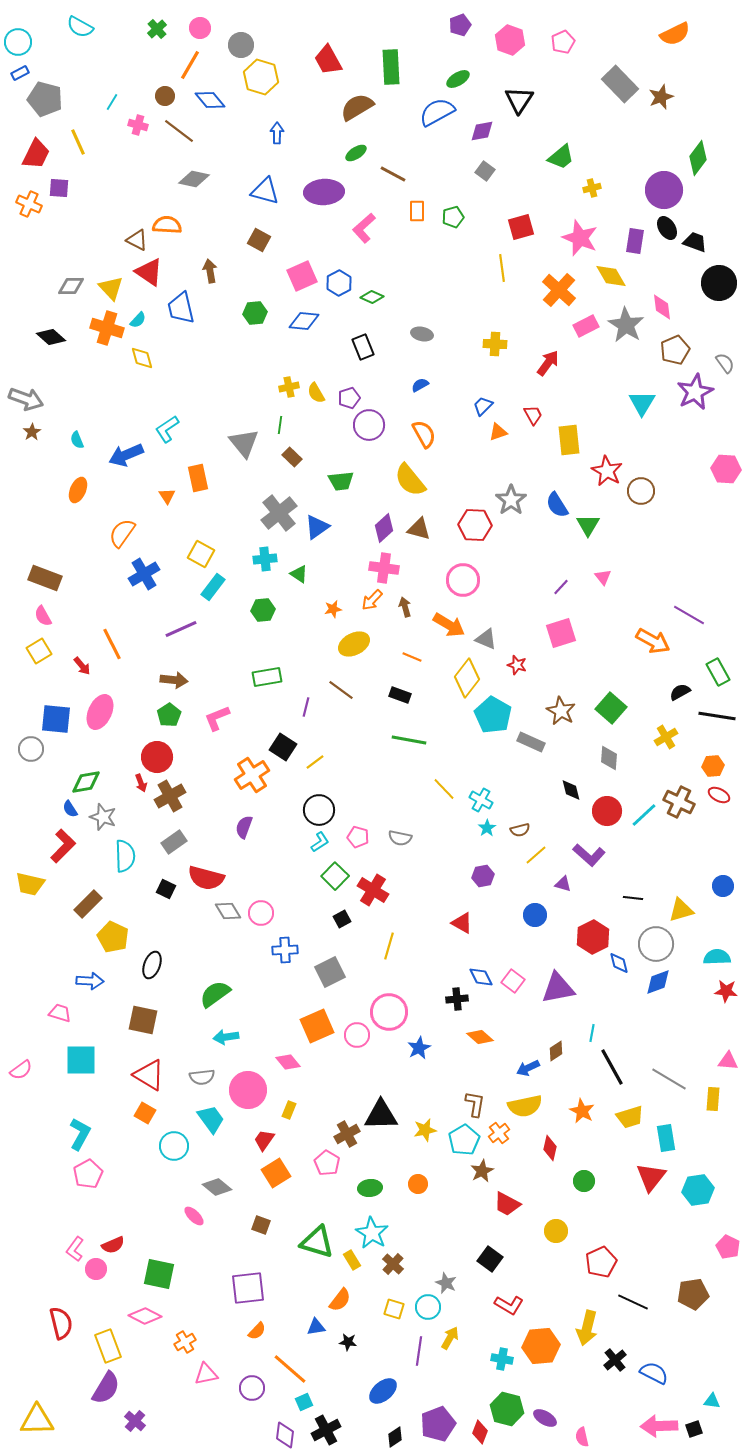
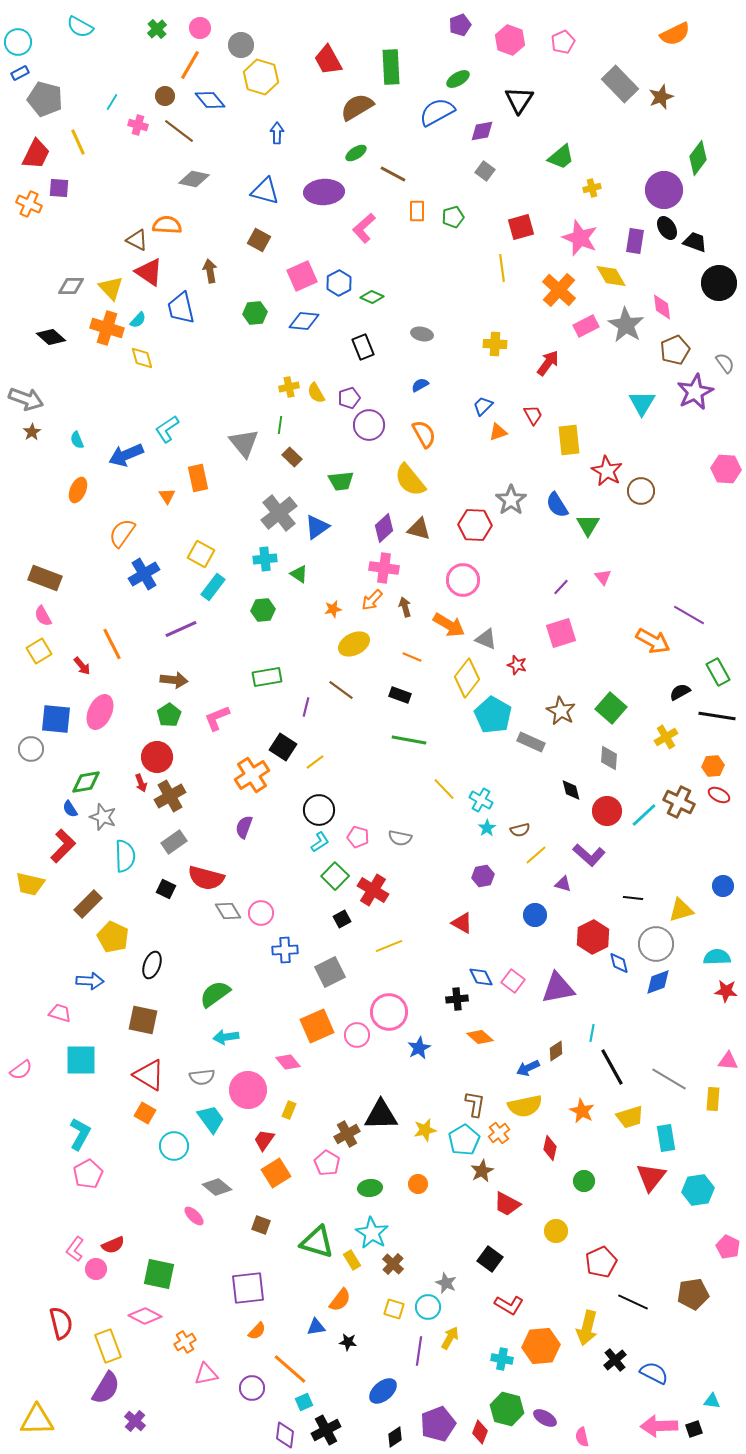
yellow line at (389, 946): rotated 52 degrees clockwise
